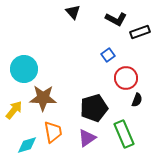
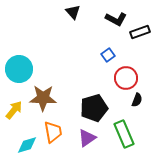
cyan circle: moved 5 px left
